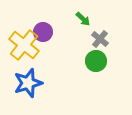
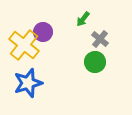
green arrow: rotated 84 degrees clockwise
green circle: moved 1 px left, 1 px down
